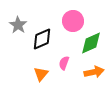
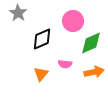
gray star: moved 12 px up
pink semicircle: moved 1 px right, 1 px down; rotated 104 degrees counterclockwise
